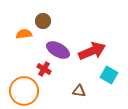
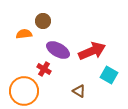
brown triangle: rotated 24 degrees clockwise
